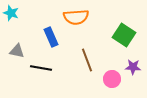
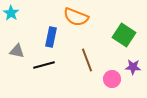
cyan star: rotated 14 degrees clockwise
orange semicircle: rotated 25 degrees clockwise
blue rectangle: rotated 36 degrees clockwise
black line: moved 3 px right, 3 px up; rotated 25 degrees counterclockwise
